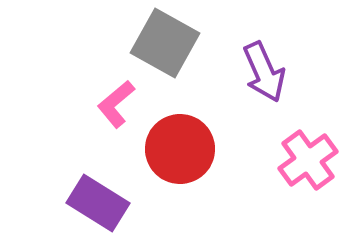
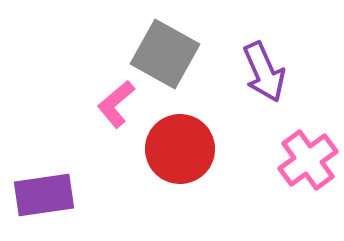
gray square: moved 11 px down
purple rectangle: moved 54 px left, 8 px up; rotated 40 degrees counterclockwise
